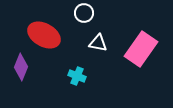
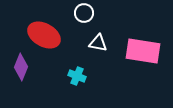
pink rectangle: moved 2 px right, 2 px down; rotated 64 degrees clockwise
